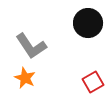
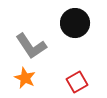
black circle: moved 13 px left
red square: moved 16 px left
